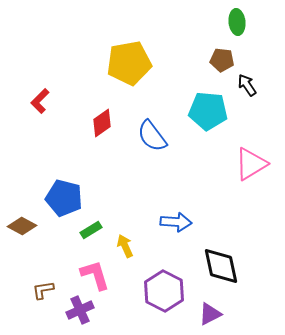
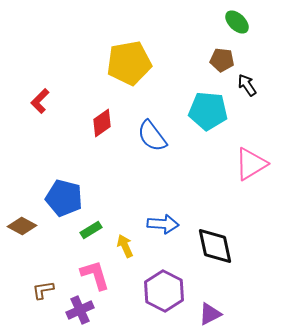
green ellipse: rotated 40 degrees counterclockwise
blue arrow: moved 13 px left, 2 px down
black diamond: moved 6 px left, 20 px up
